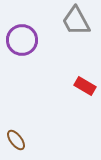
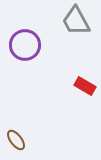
purple circle: moved 3 px right, 5 px down
